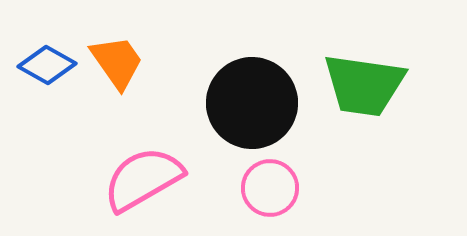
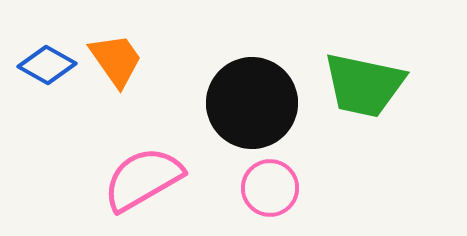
orange trapezoid: moved 1 px left, 2 px up
green trapezoid: rotated 4 degrees clockwise
